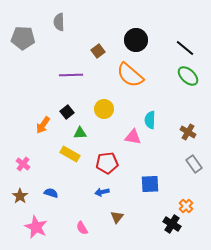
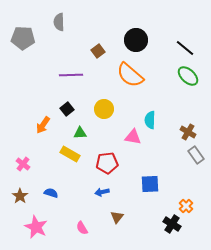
black square: moved 3 px up
gray rectangle: moved 2 px right, 9 px up
